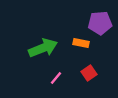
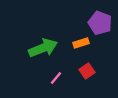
purple pentagon: rotated 25 degrees clockwise
orange rectangle: rotated 28 degrees counterclockwise
red square: moved 2 px left, 2 px up
